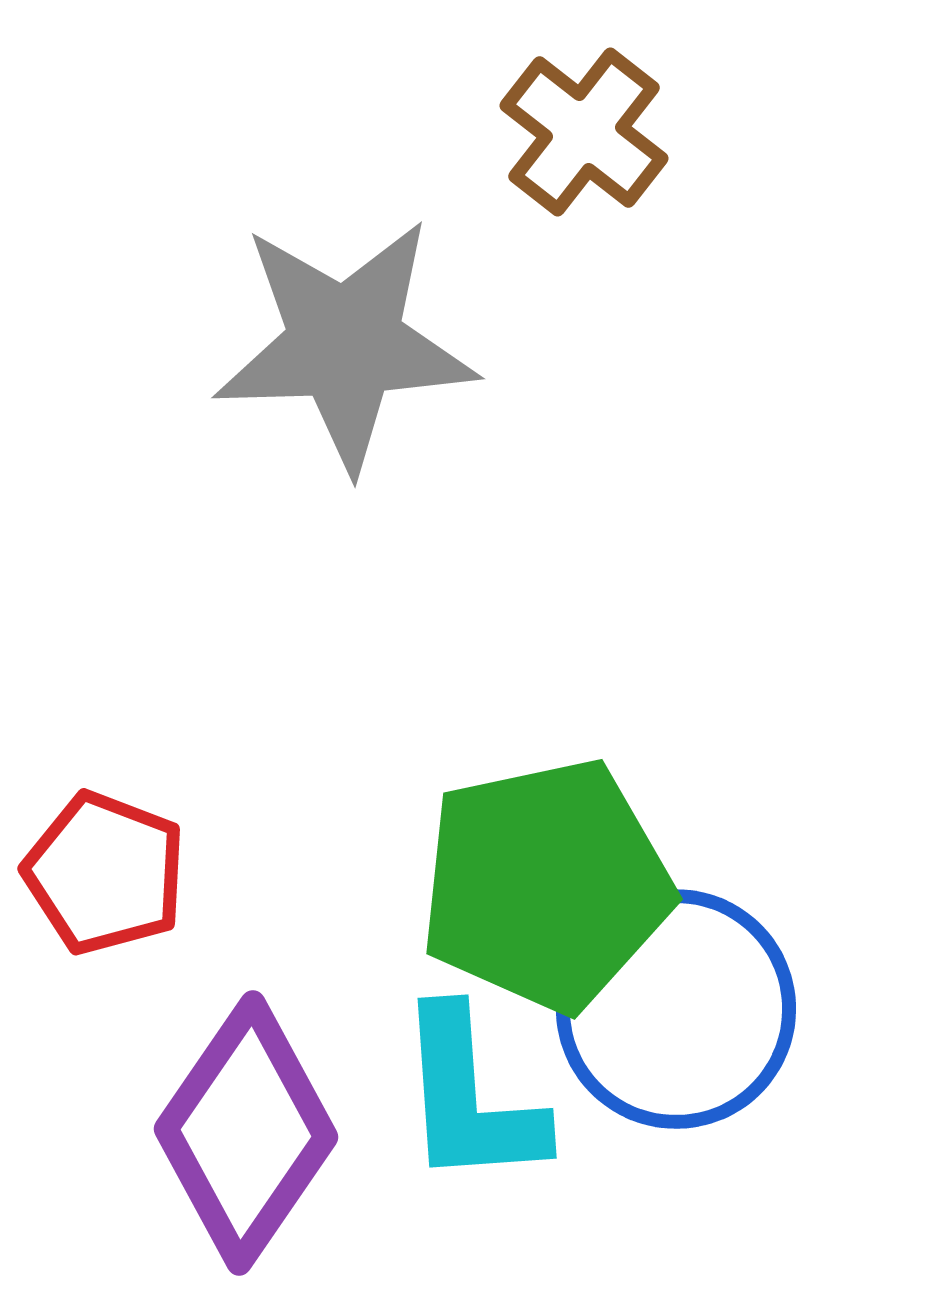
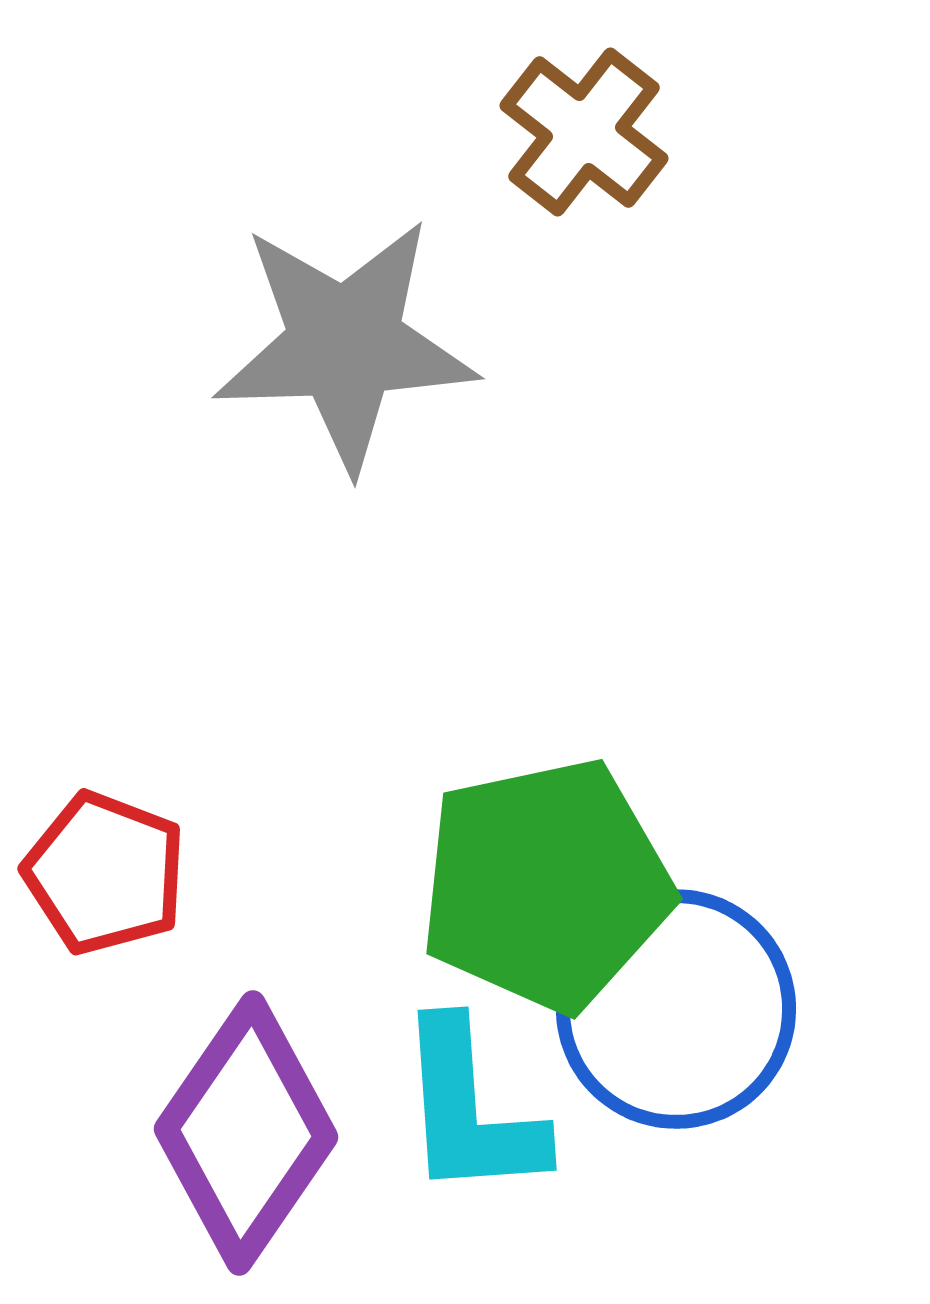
cyan L-shape: moved 12 px down
